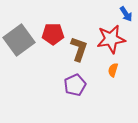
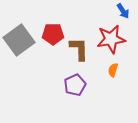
blue arrow: moved 3 px left, 3 px up
brown L-shape: rotated 20 degrees counterclockwise
